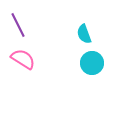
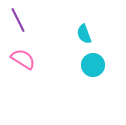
purple line: moved 5 px up
cyan circle: moved 1 px right, 2 px down
